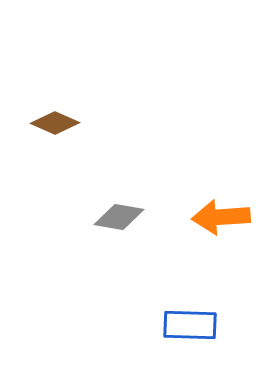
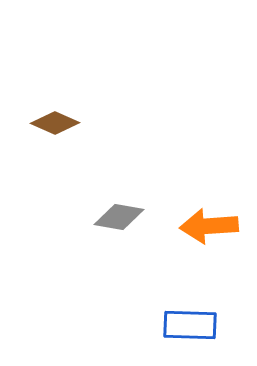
orange arrow: moved 12 px left, 9 px down
